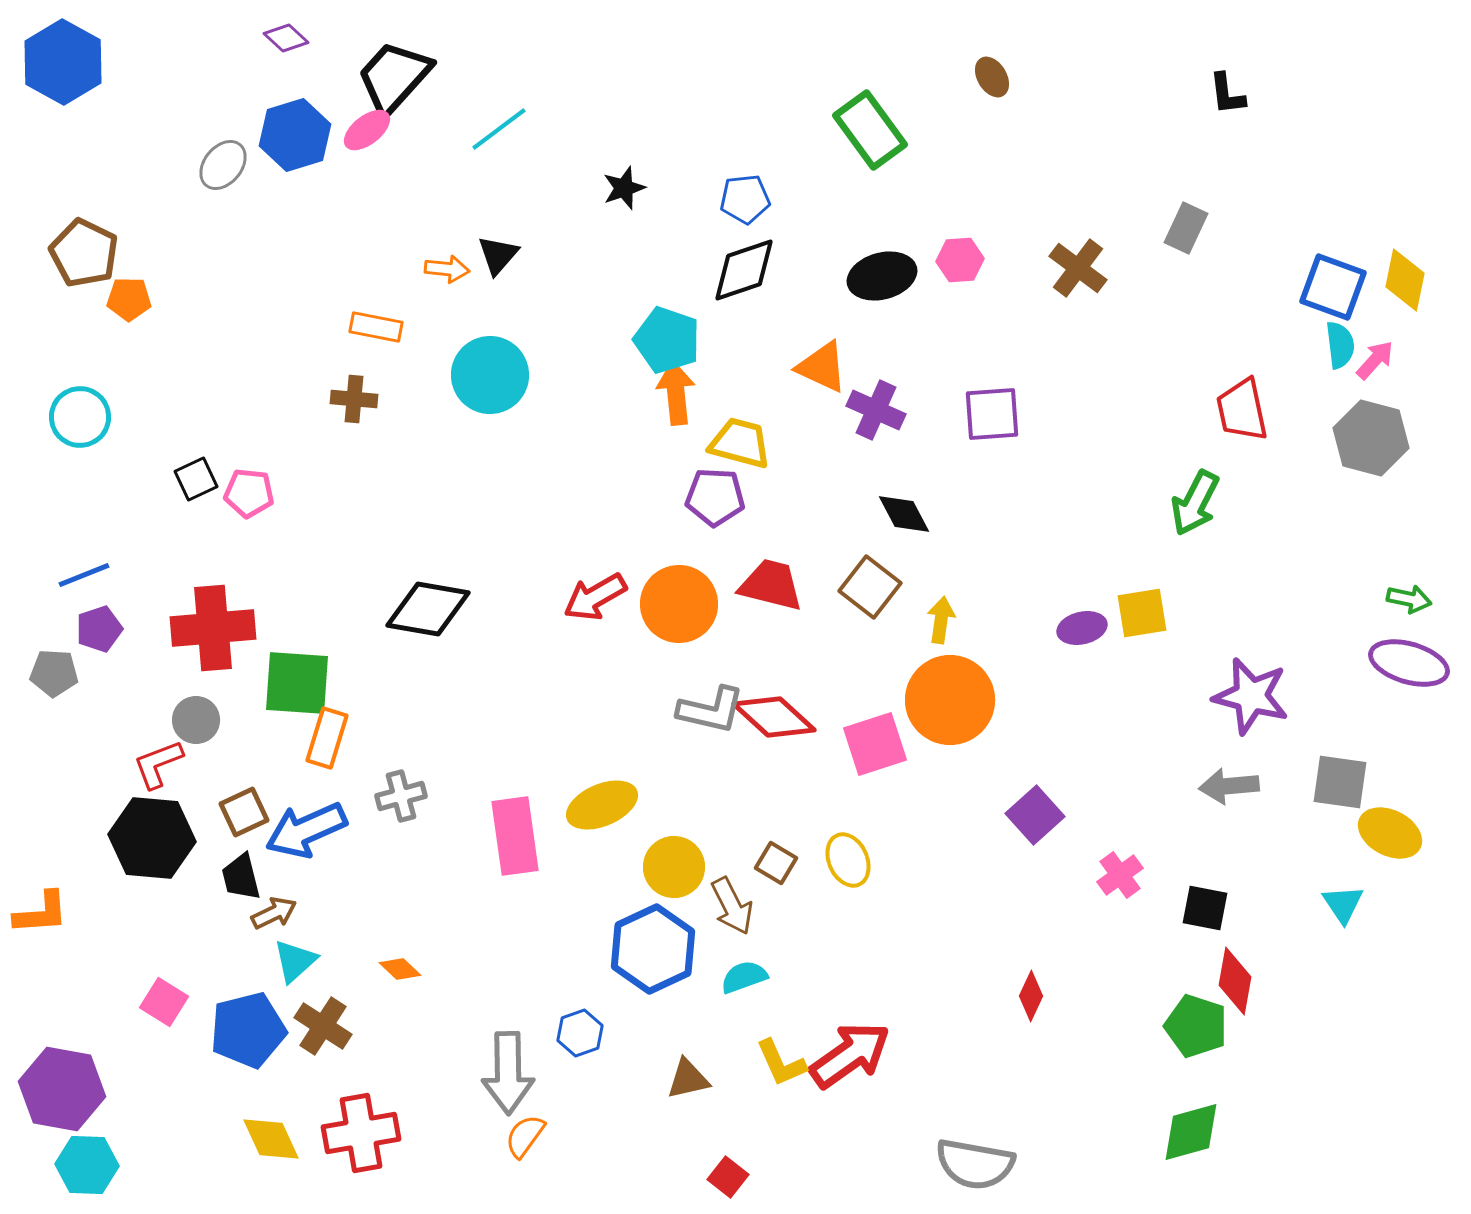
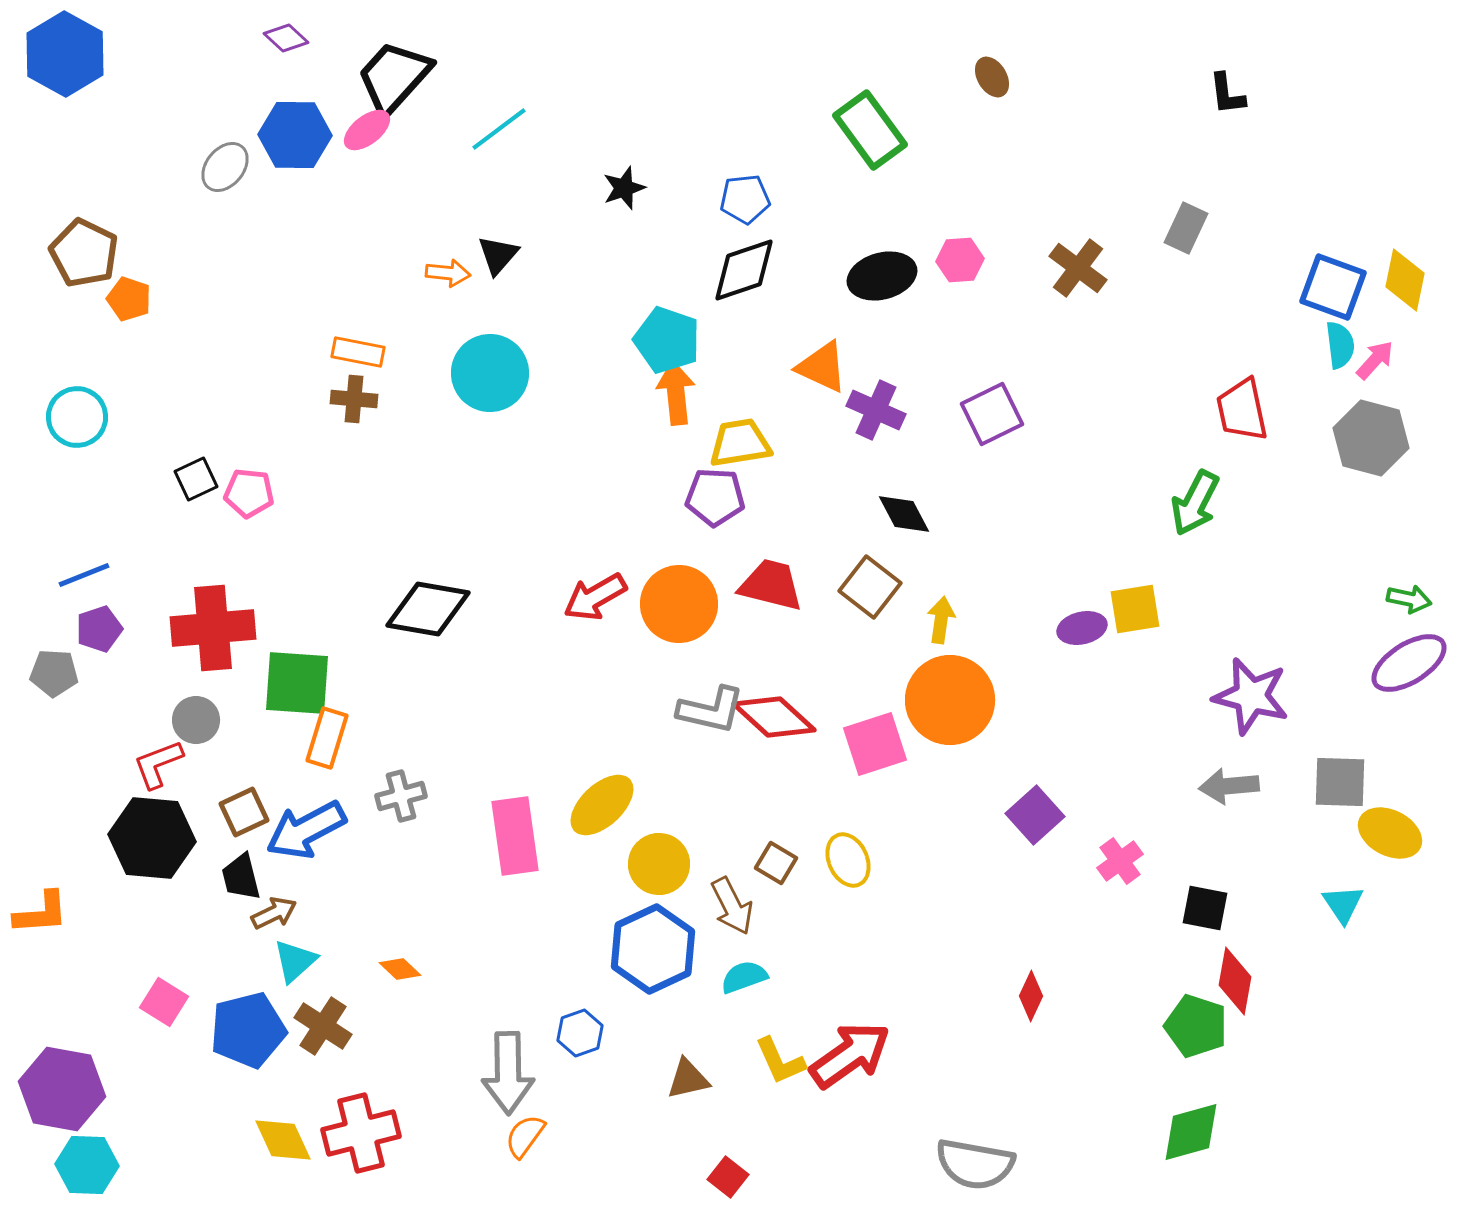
blue hexagon at (63, 62): moved 2 px right, 8 px up
blue hexagon at (295, 135): rotated 18 degrees clockwise
gray ellipse at (223, 165): moved 2 px right, 2 px down
orange arrow at (447, 269): moved 1 px right, 4 px down
orange pentagon at (129, 299): rotated 18 degrees clockwise
orange rectangle at (376, 327): moved 18 px left, 25 px down
cyan circle at (490, 375): moved 2 px up
purple square at (992, 414): rotated 22 degrees counterclockwise
cyan circle at (80, 417): moved 3 px left
yellow trapezoid at (740, 443): rotated 24 degrees counterclockwise
yellow square at (1142, 613): moved 7 px left, 4 px up
purple ellipse at (1409, 663): rotated 48 degrees counterclockwise
gray square at (1340, 782): rotated 6 degrees counterclockwise
yellow ellipse at (602, 805): rotated 20 degrees counterclockwise
blue arrow at (306, 830): rotated 4 degrees counterclockwise
yellow circle at (674, 867): moved 15 px left, 3 px up
pink cross at (1120, 875): moved 14 px up
yellow L-shape at (781, 1063): moved 1 px left, 2 px up
red cross at (361, 1133): rotated 4 degrees counterclockwise
yellow diamond at (271, 1139): moved 12 px right, 1 px down
